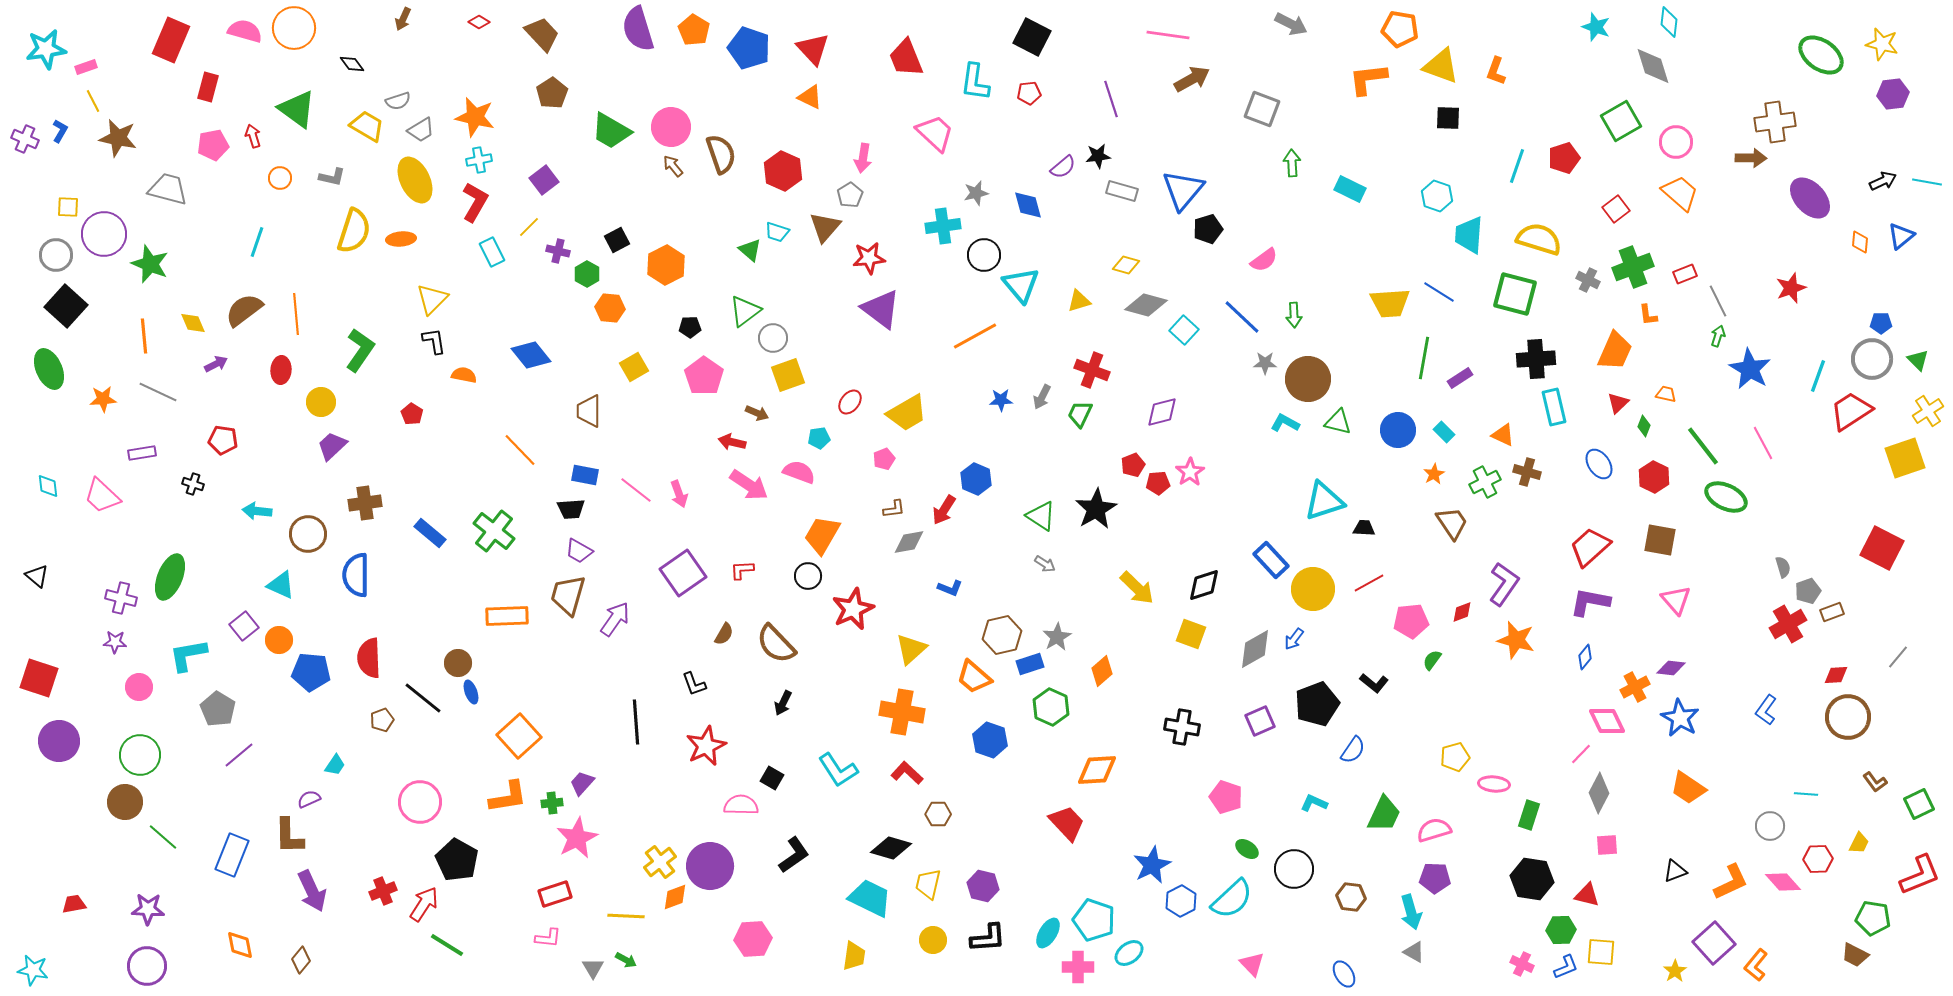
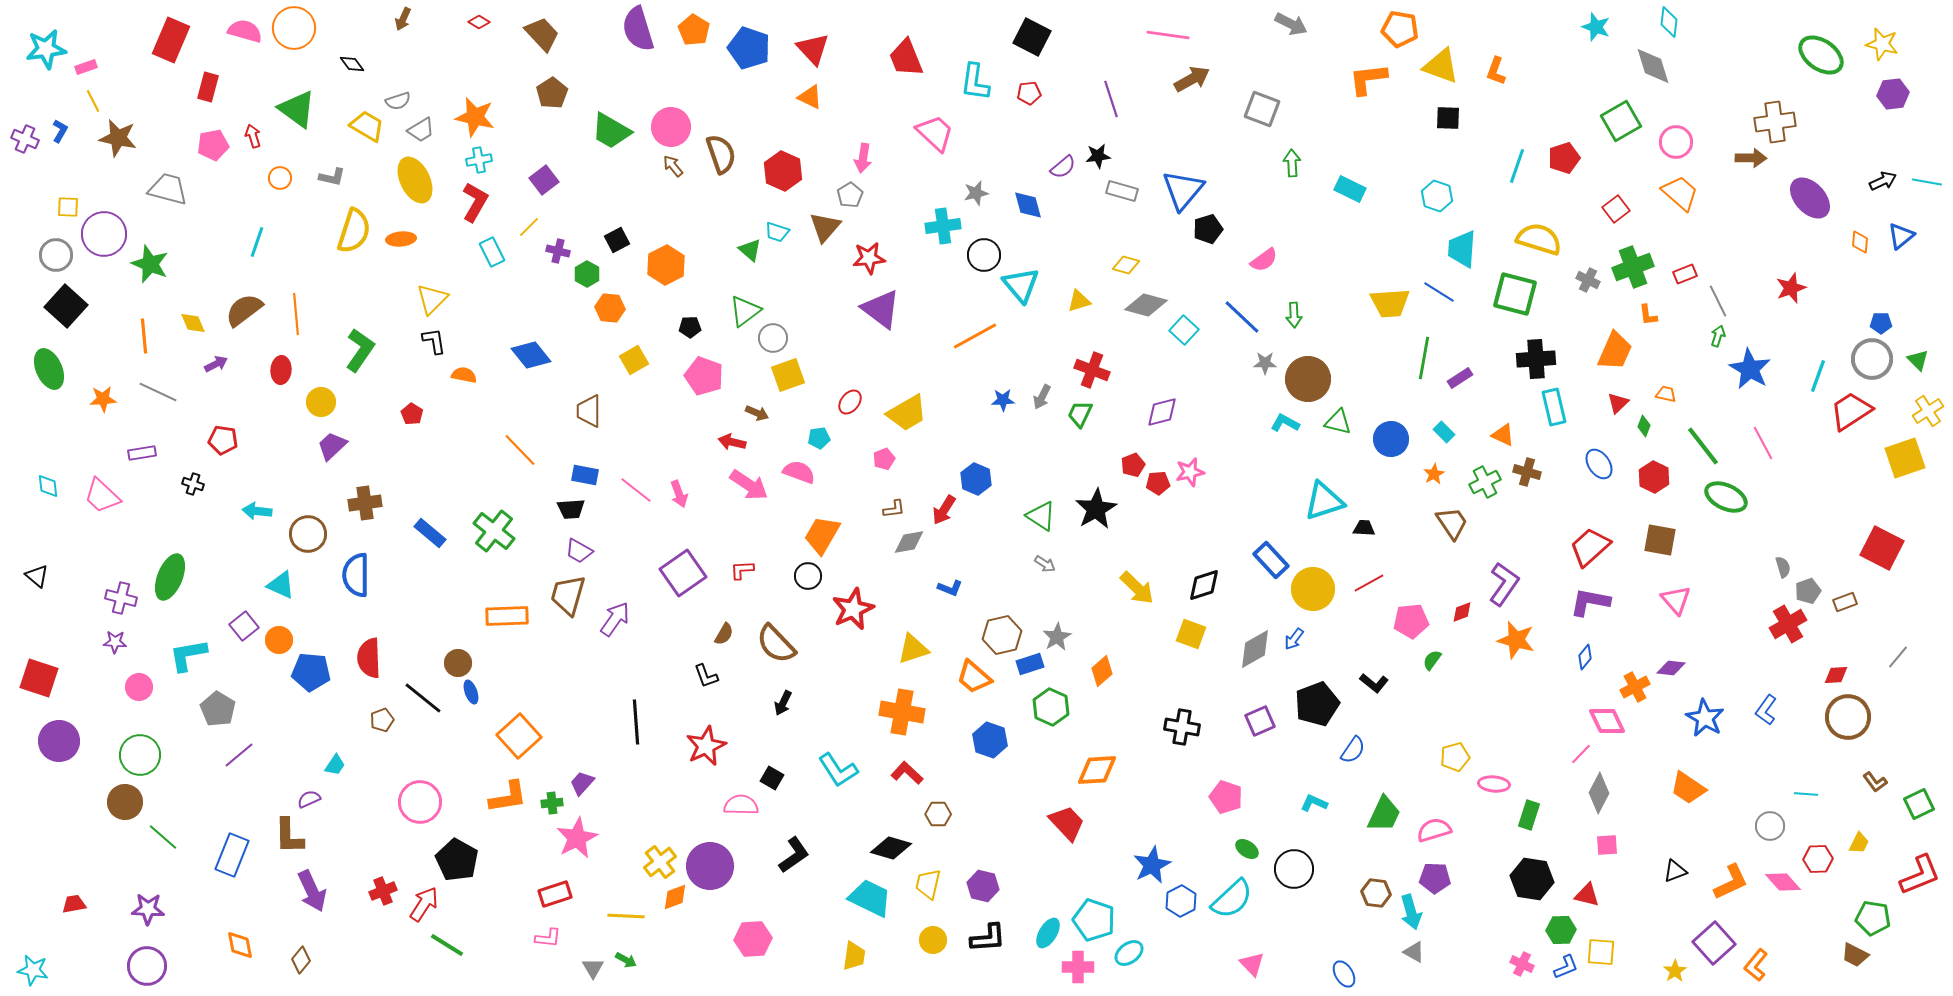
cyan trapezoid at (1469, 235): moved 7 px left, 14 px down
yellow square at (634, 367): moved 7 px up
pink pentagon at (704, 376): rotated 15 degrees counterclockwise
blue star at (1001, 400): moved 2 px right
blue circle at (1398, 430): moved 7 px left, 9 px down
pink star at (1190, 472): rotated 20 degrees clockwise
brown rectangle at (1832, 612): moved 13 px right, 10 px up
yellow triangle at (911, 649): moved 2 px right; rotated 24 degrees clockwise
black L-shape at (694, 684): moved 12 px right, 8 px up
blue star at (1680, 718): moved 25 px right
brown hexagon at (1351, 897): moved 25 px right, 4 px up
